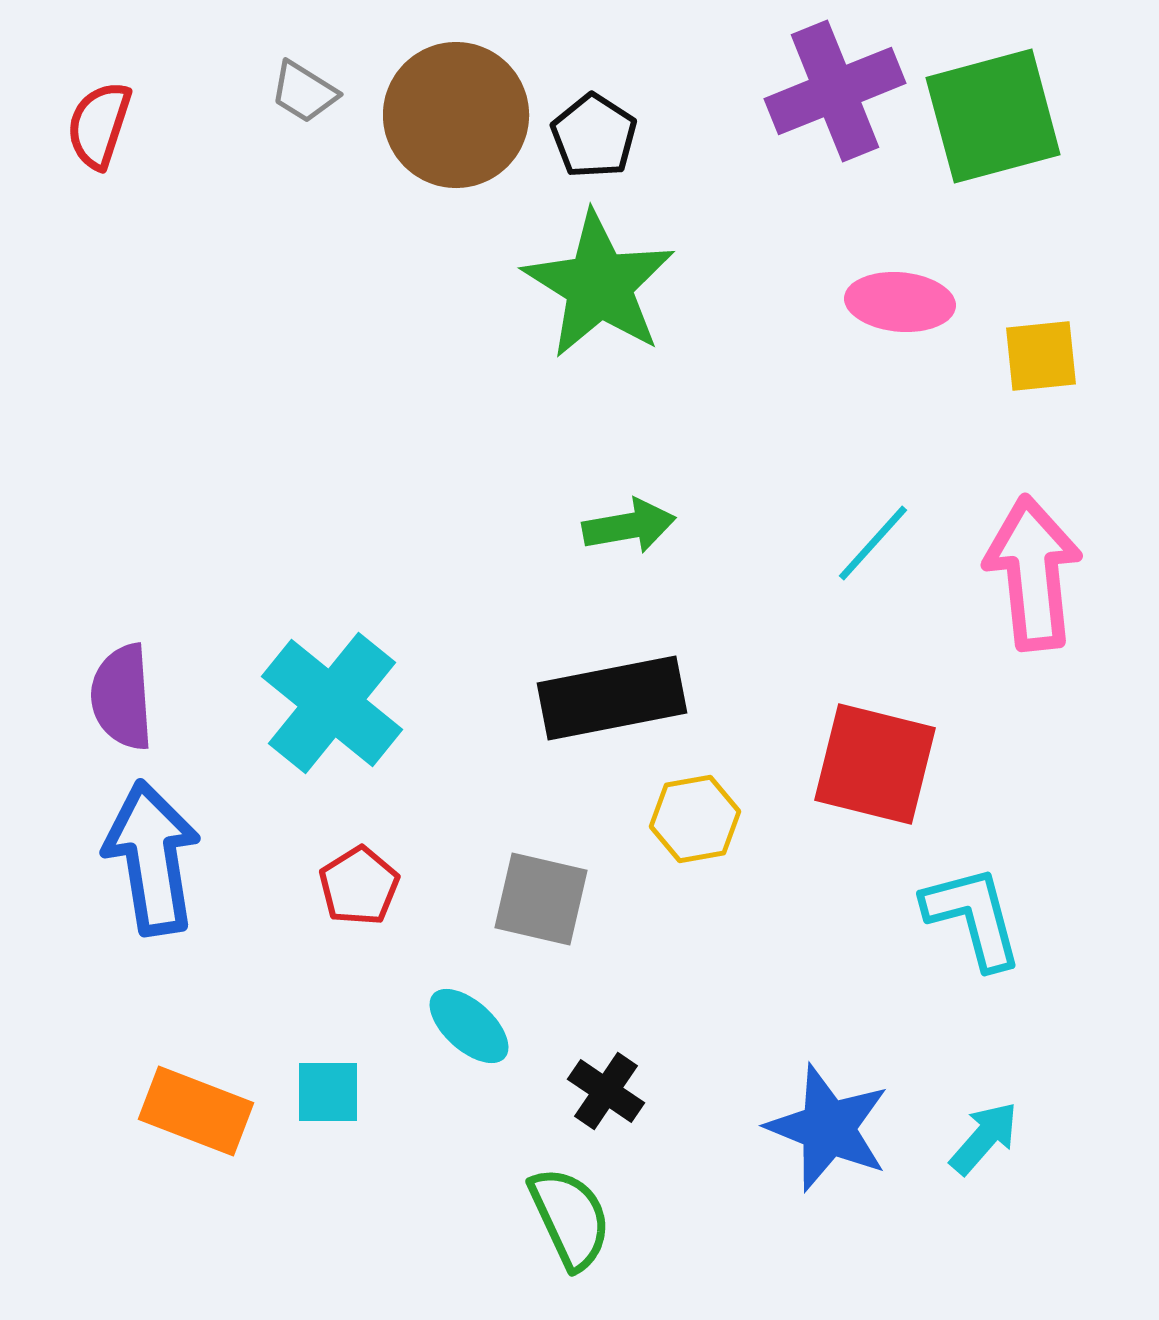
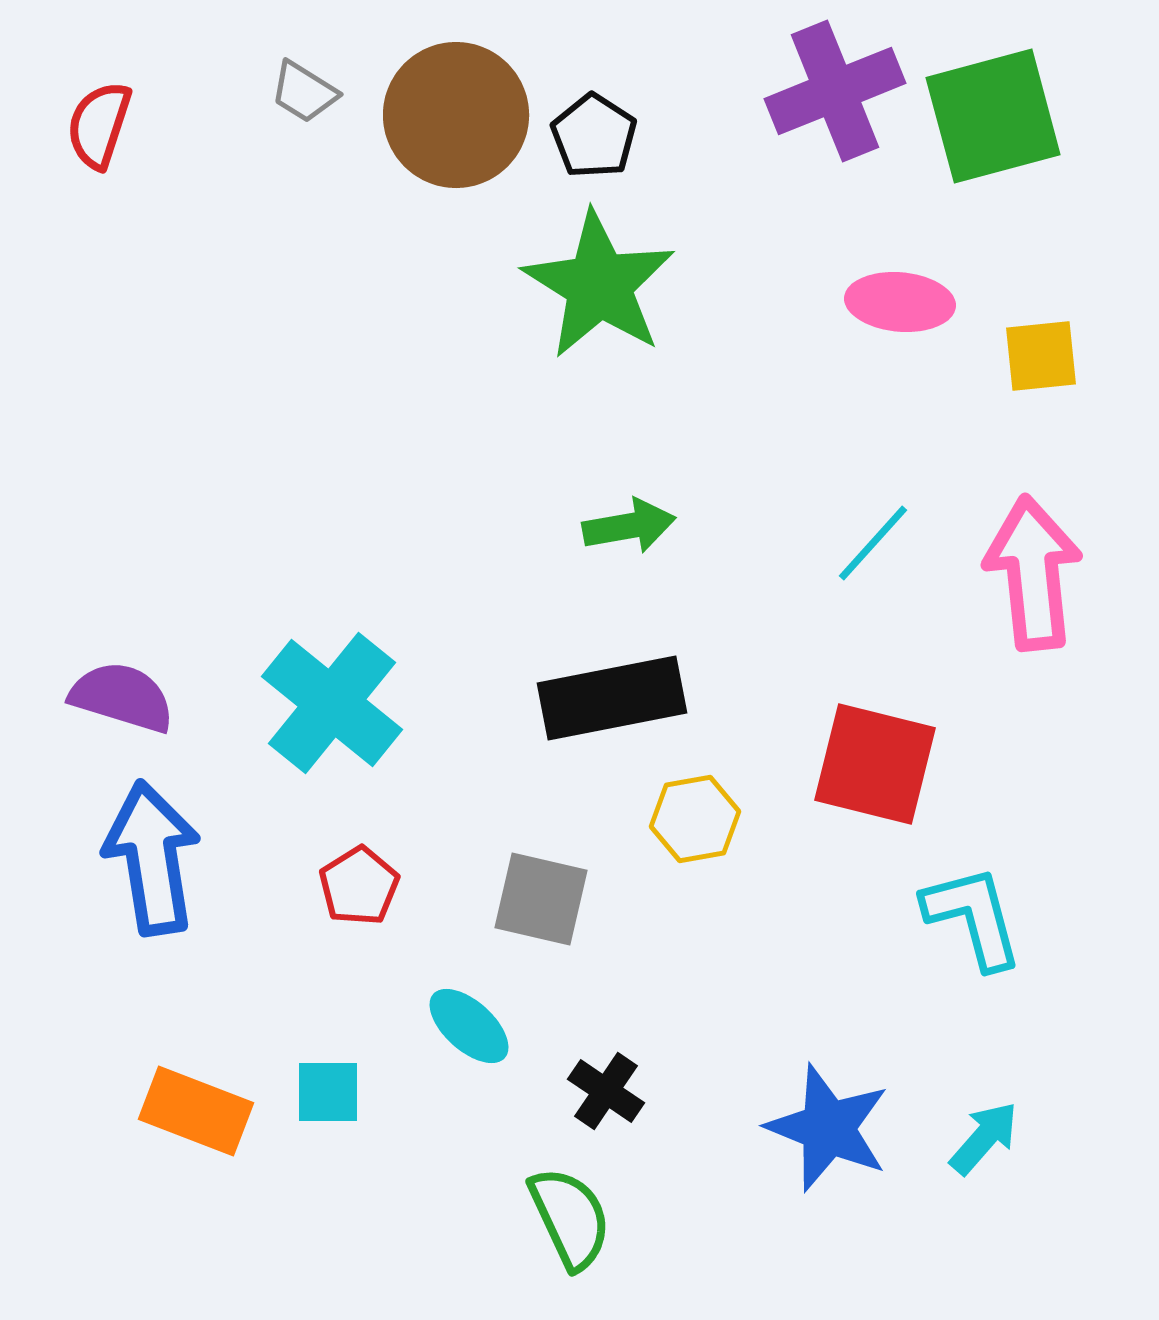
purple semicircle: rotated 111 degrees clockwise
